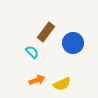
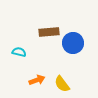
brown rectangle: moved 3 px right; rotated 48 degrees clockwise
cyan semicircle: moved 13 px left; rotated 32 degrees counterclockwise
yellow semicircle: rotated 78 degrees clockwise
